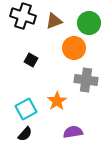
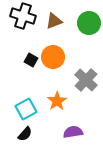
orange circle: moved 21 px left, 9 px down
gray cross: rotated 35 degrees clockwise
